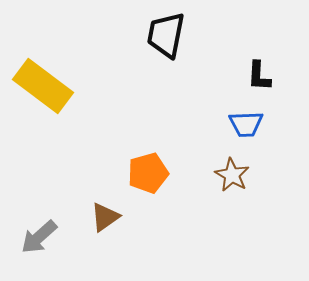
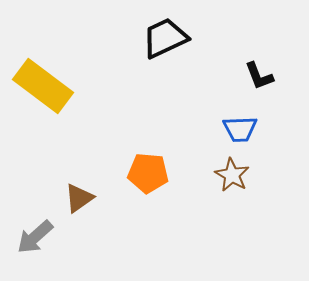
black trapezoid: moved 1 px left, 3 px down; rotated 54 degrees clockwise
black L-shape: rotated 24 degrees counterclockwise
blue trapezoid: moved 6 px left, 5 px down
orange pentagon: rotated 21 degrees clockwise
brown triangle: moved 26 px left, 19 px up
gray arrow: moved 4 px left
